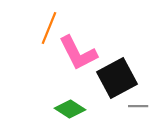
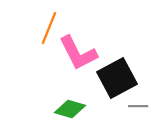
green diamond: rotated 16 degrees counterclockwise
